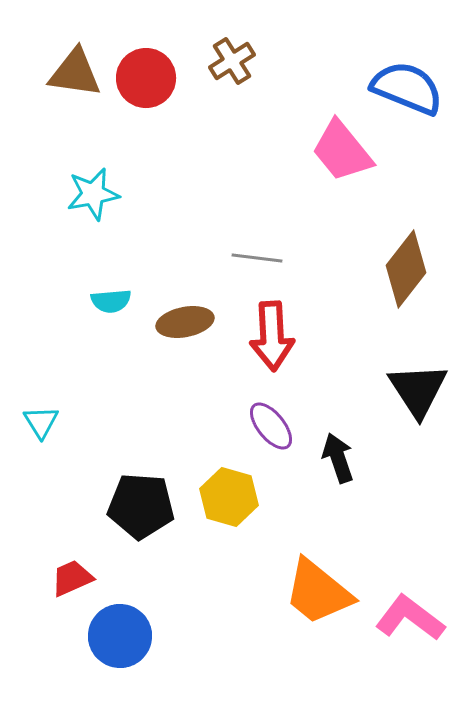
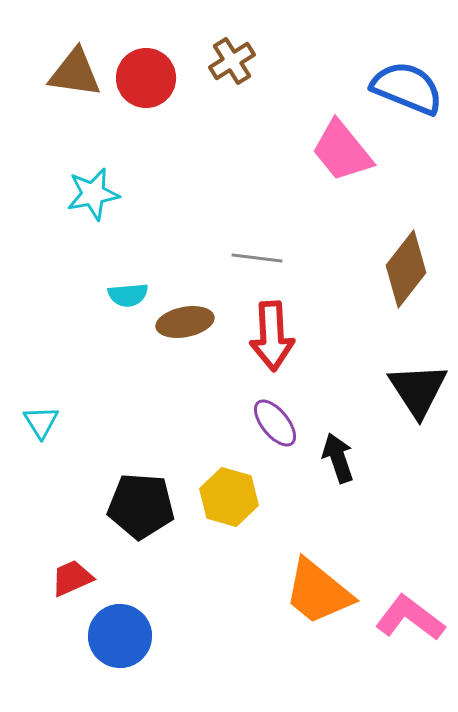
cyan semicircle: moved 17 px right, 6 px up
purple ellipse: moved 4 px right, 3 px up
